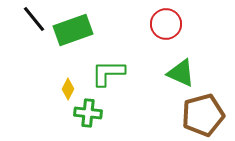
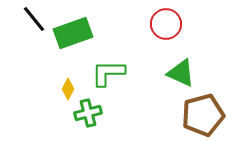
green rectangle: moved 3 px down
green cross: rotated 20 degrees counterclockwise
